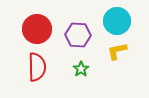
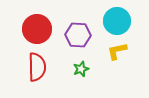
green star: rotated 14 degrees clockwise
